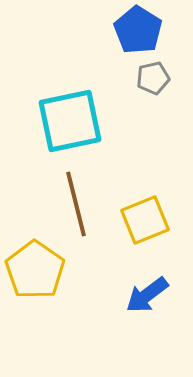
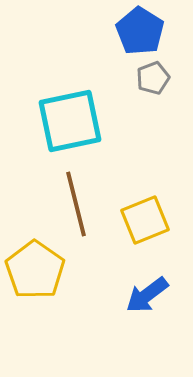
blue pentagon: moved 2 px right, 1 px down
gray pentagon: rotated 8 degrees counterclockwise
